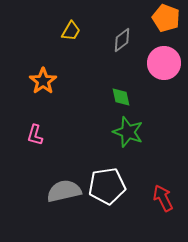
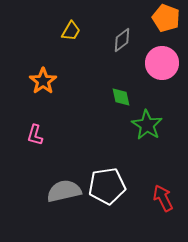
pink circle: moved 2 px left
green star: moved 19 px right, 7 px up; rotated 12 degrees clockwise
